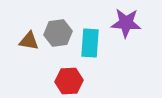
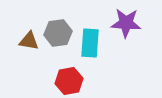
red hexagon: rotated 8 degrees counterclockwise
